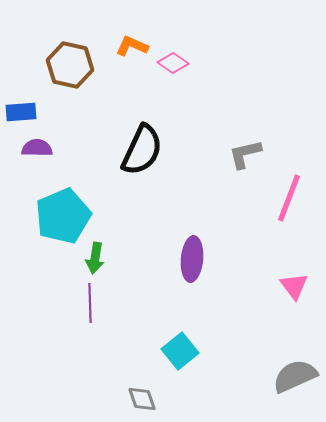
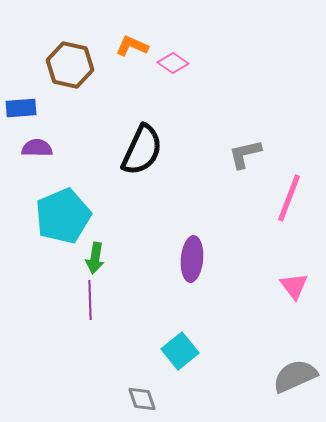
blue rectangle: moved 4 px up
purple line: moved 3 px up
